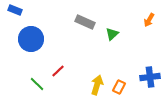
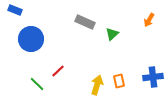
blue cross: moved 3 px right
orange rectangle: moved 6 px up; rotated 40 degrees counterclockwise
